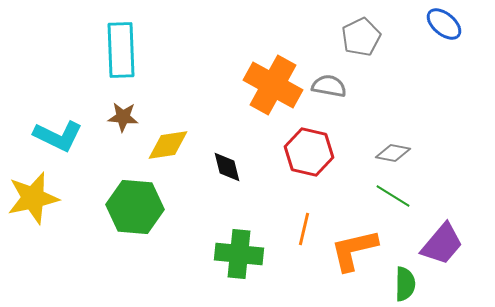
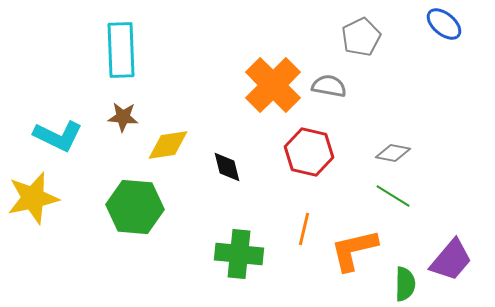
orange cross: rotated 16 degrees clockwise
purple trapezoid: moved 9 px right, 16 px down
